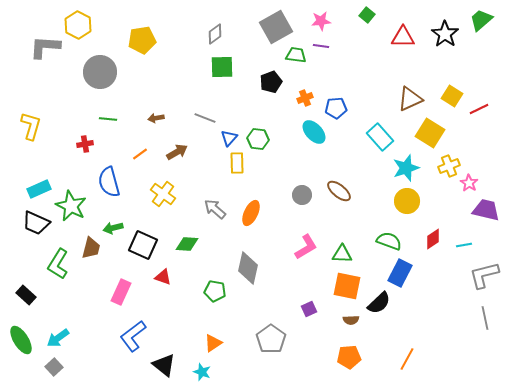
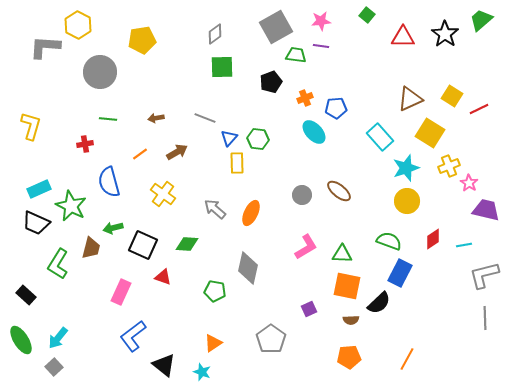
gray line at (485, 318): rotated 10 degrees clockwise
cyan arrow at (58, 338): rotated 15 degrees counterclockwise
